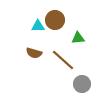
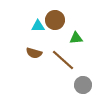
green triangle: moved 2 px left
gray circle: moved 1 px right, 1 px down
